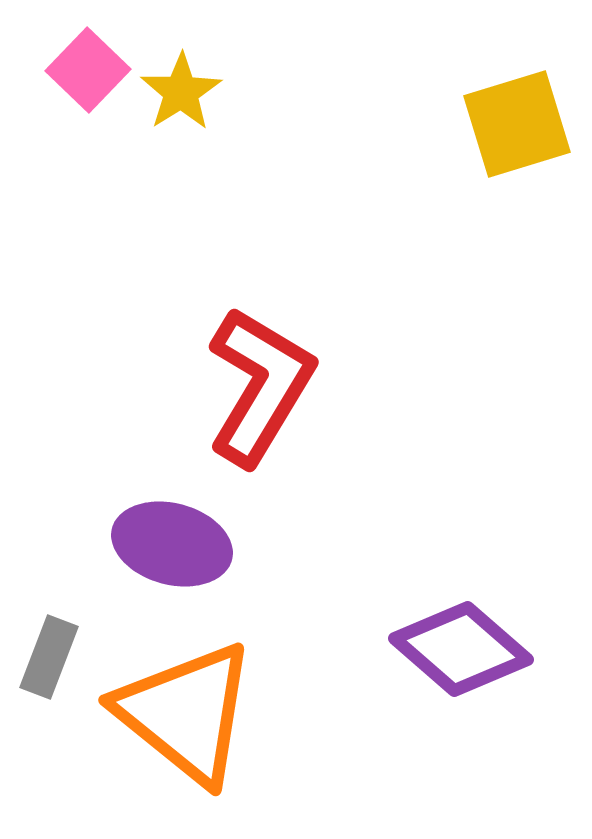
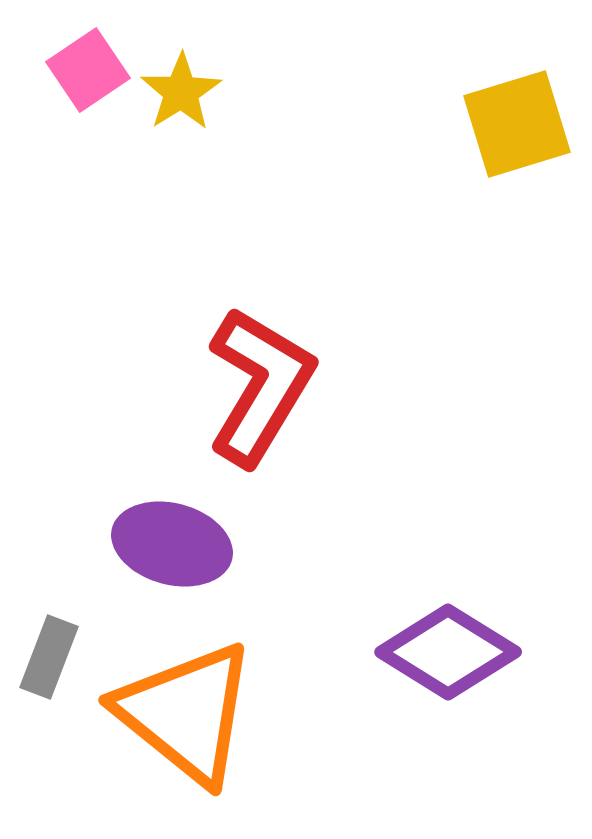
pink square: rotated 12 degrees clockwise
purple diamond: moved 13 px left, 3 px down; rotated 9 degrees counterclockwise
